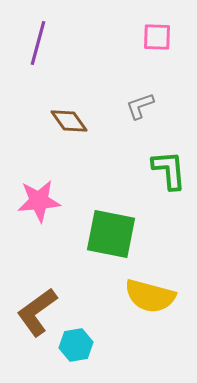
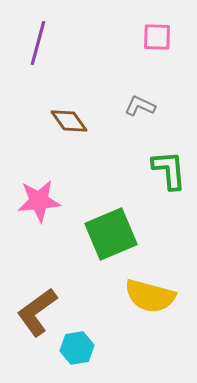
gray L-shape: rotated 44 degrees clockwise
green square: rotated 34 degrees counterclockwise
cyan hexagon: moved 1 px right, 3 px down
